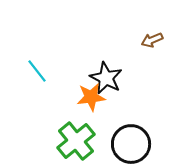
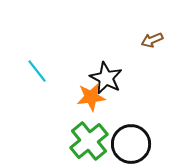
green cross: moved 13 px right
